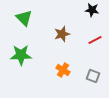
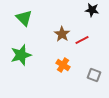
brown star: rotated 21 degrees counterclockwise
red line: moved 13 px left
green star: rotated 15 degrees counterclockwise
orange cross: moved 5 px up
gray square: moved 1 px right, 1 px up
